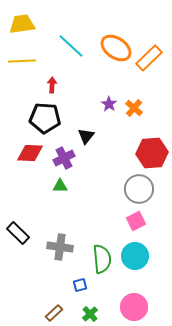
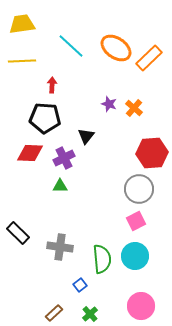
purple star: rotated 14 degrees counterclockwise
blue square: rotated 24 degrees counterclockwise
pink circle: moved 7 px right, 1 px up
